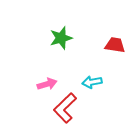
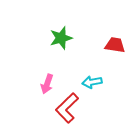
pink arrow: rotated 126 degrees clockwise
red L-shape: moved 2 px right
